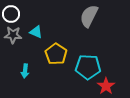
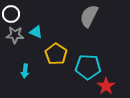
gray star: moved 2 px right
